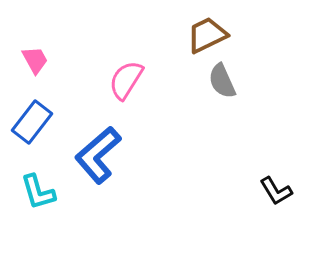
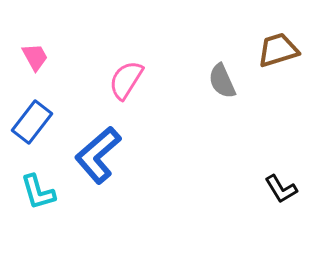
brown trapezoid: moved 71 px right, 15 px down; rotated 9 degrees clockwise
pink trapezoid: moved 3 px up
black L-shape: moved 5 px right, 2 px up
